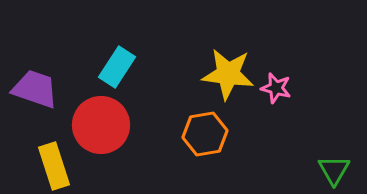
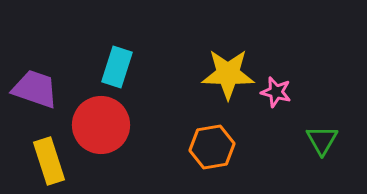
cyan rectangle: rotated 15 degrees counterclockwise
yellow star: rotated 6 degrees counterclockwise
pink star: moved 4 px down
orange hexagon: moved 7 px right, 13 px down
yellow rectangle: moved 5 px left, 5 px up
green triangle: moved 12 px left, 30 px up
